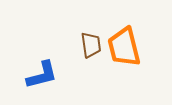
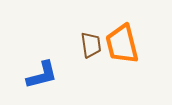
orange trapezoid: moved 2 px left, 3 px up
